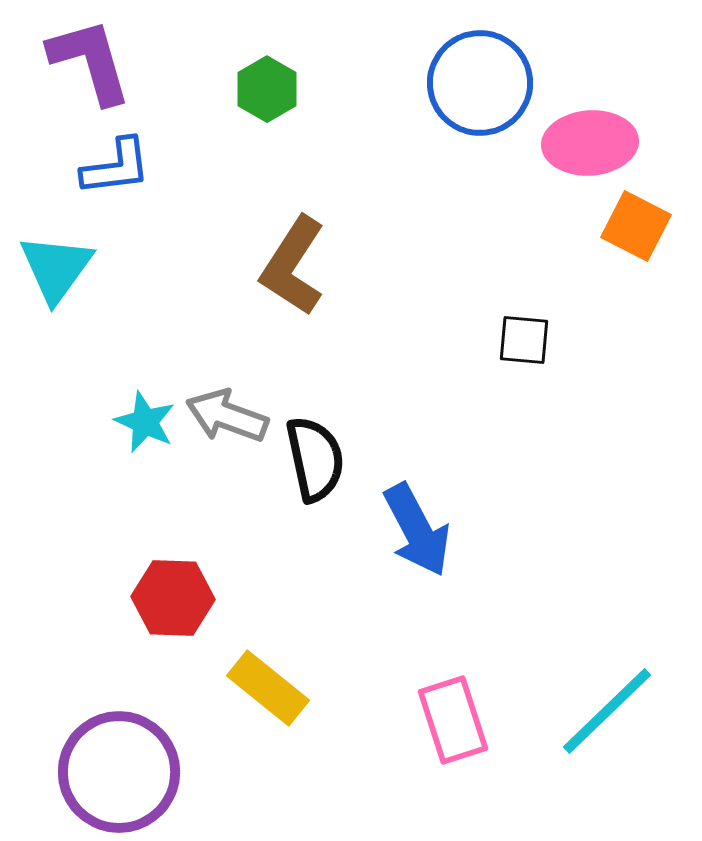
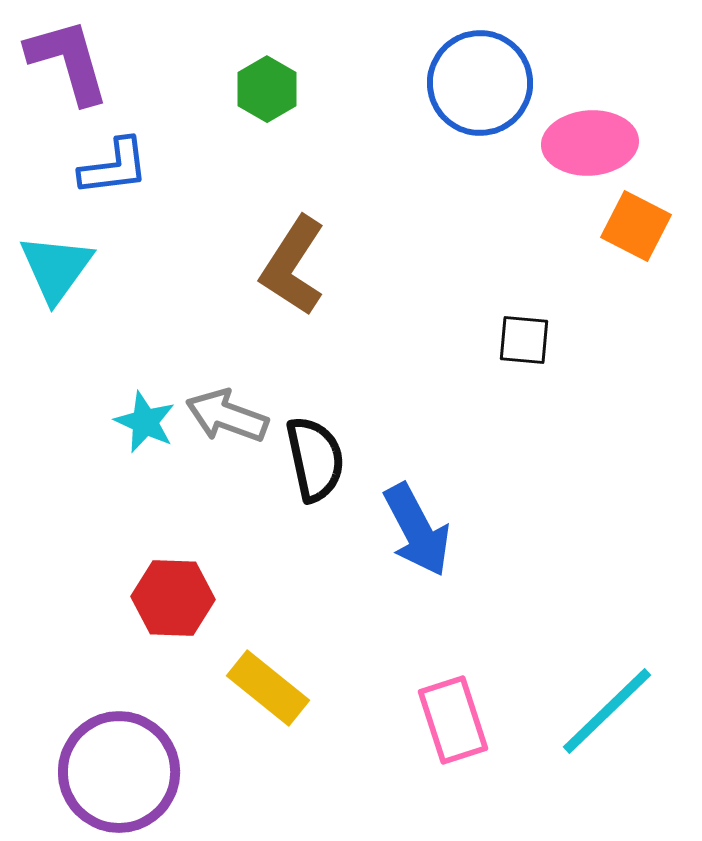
purple L-shape: moved 22 px left
blue L-shape: moved 2 px left
